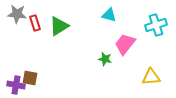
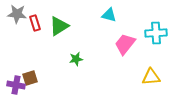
cyan cross: moved 8 px down; rotated 15 degrees clockwise
green star: moved 29 px left; rotated 24 degrees counterclockwise
brown square: rotated 28 degrees counterclockwise
